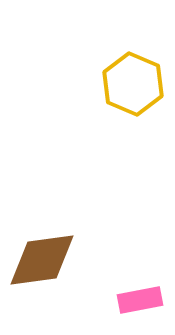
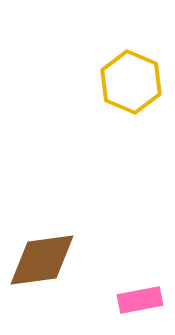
yellow hexagon: moved 2 px left, 2 px up
